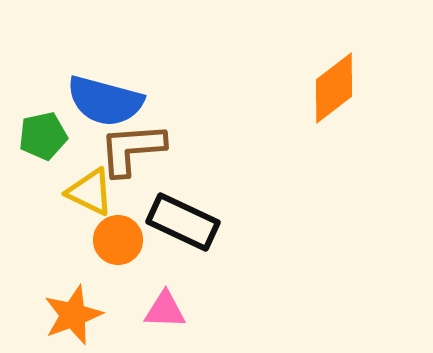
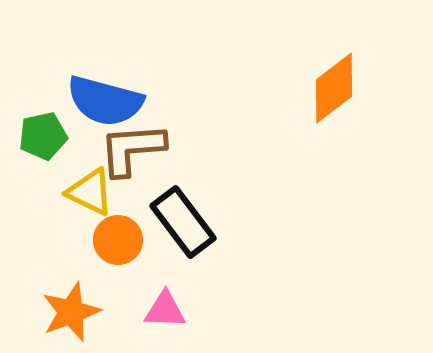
black rectangle: rotated 28 degrees clockwise
orange star: moved 2 px left, 3 px up
